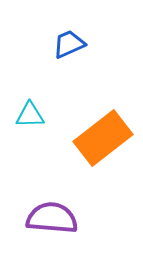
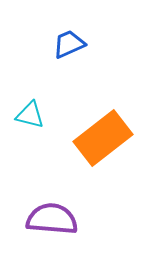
cyan triangle: rotated 16 degrees clockwise
purple semicircle: moved 1 px down
